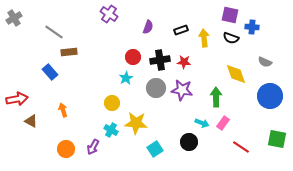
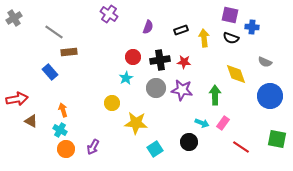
green arrow: moved 1 px left, 2 px up
cyan cross: moved 51 px left
